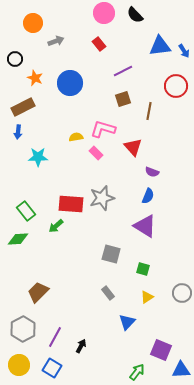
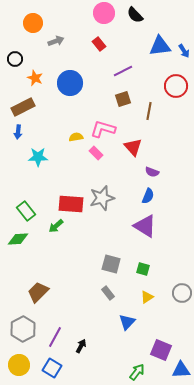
gray square at (111, 254): moved 10 px down
